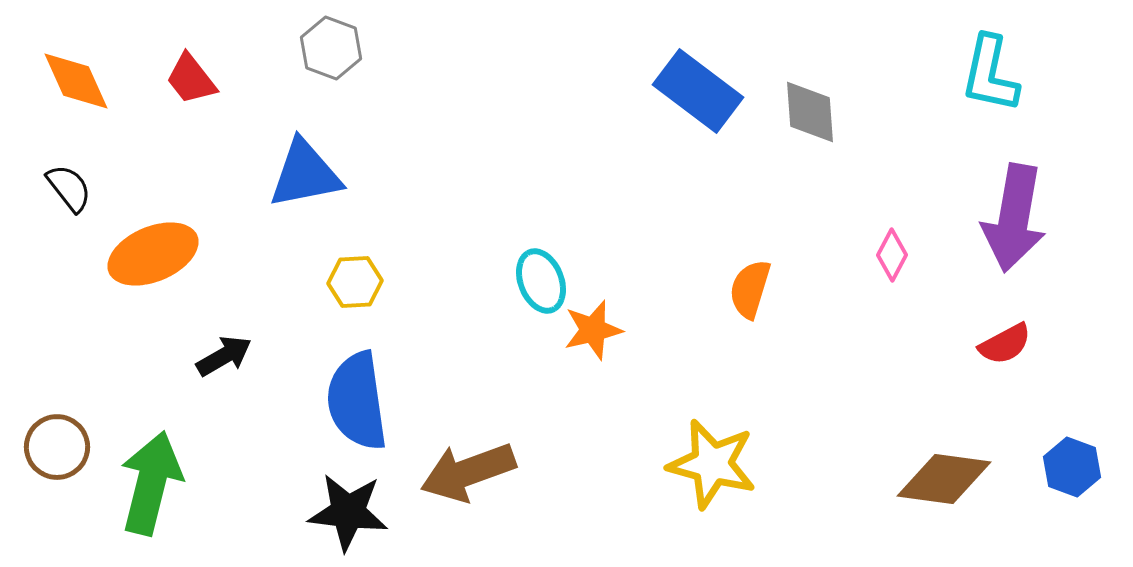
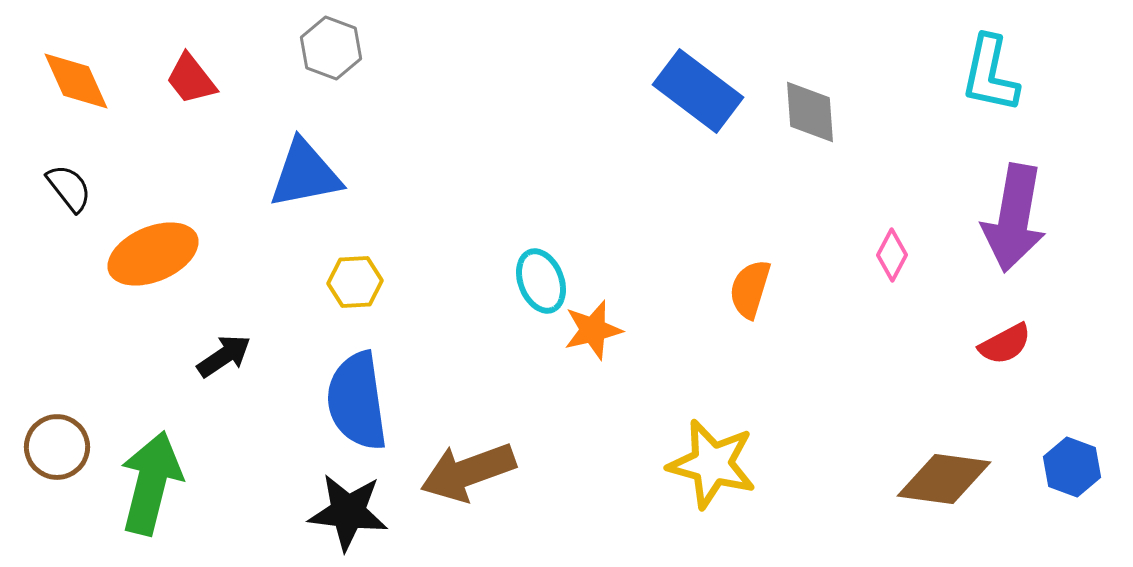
black arrow: rotated 4 degrees counterclockwise
